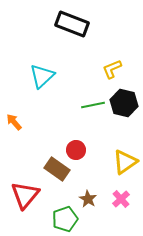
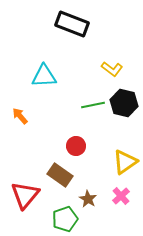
yellow L-shape: rotated 120 degrees counterclockwise
cyan triangle: moved 2 px right; rotated 40 degrees clockwise
orange arrow: moved 6 px right, 6 px up
red circle: moved 4 px up
brown rectangle: moved 3 px right, 6 px down
pink cross: moved 3 px up
